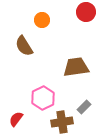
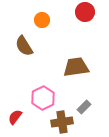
red circle: moved 1 px left
red semicircle: moved 1 px left, 2 px up
